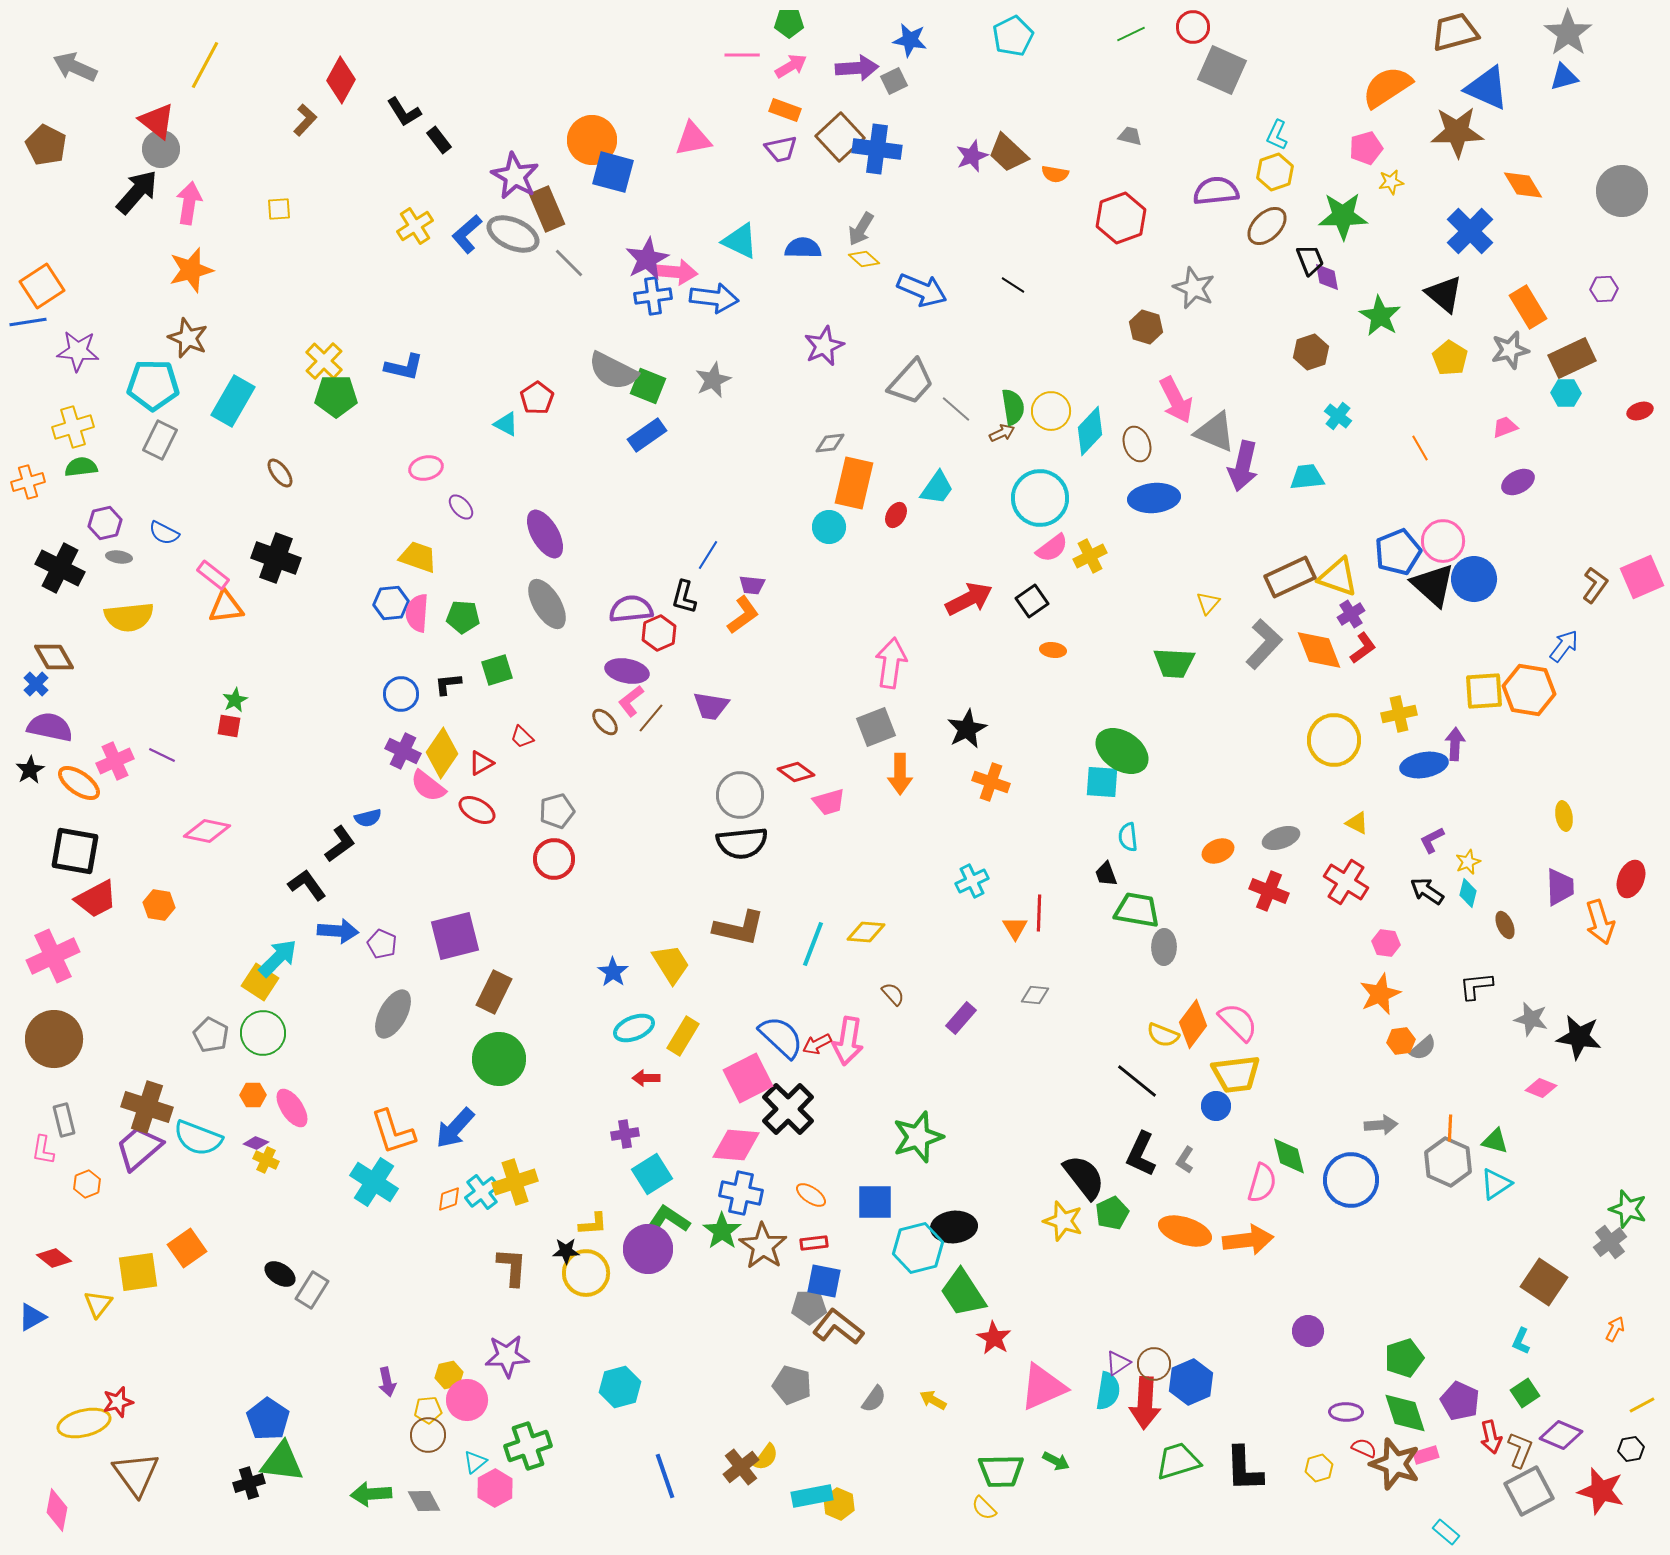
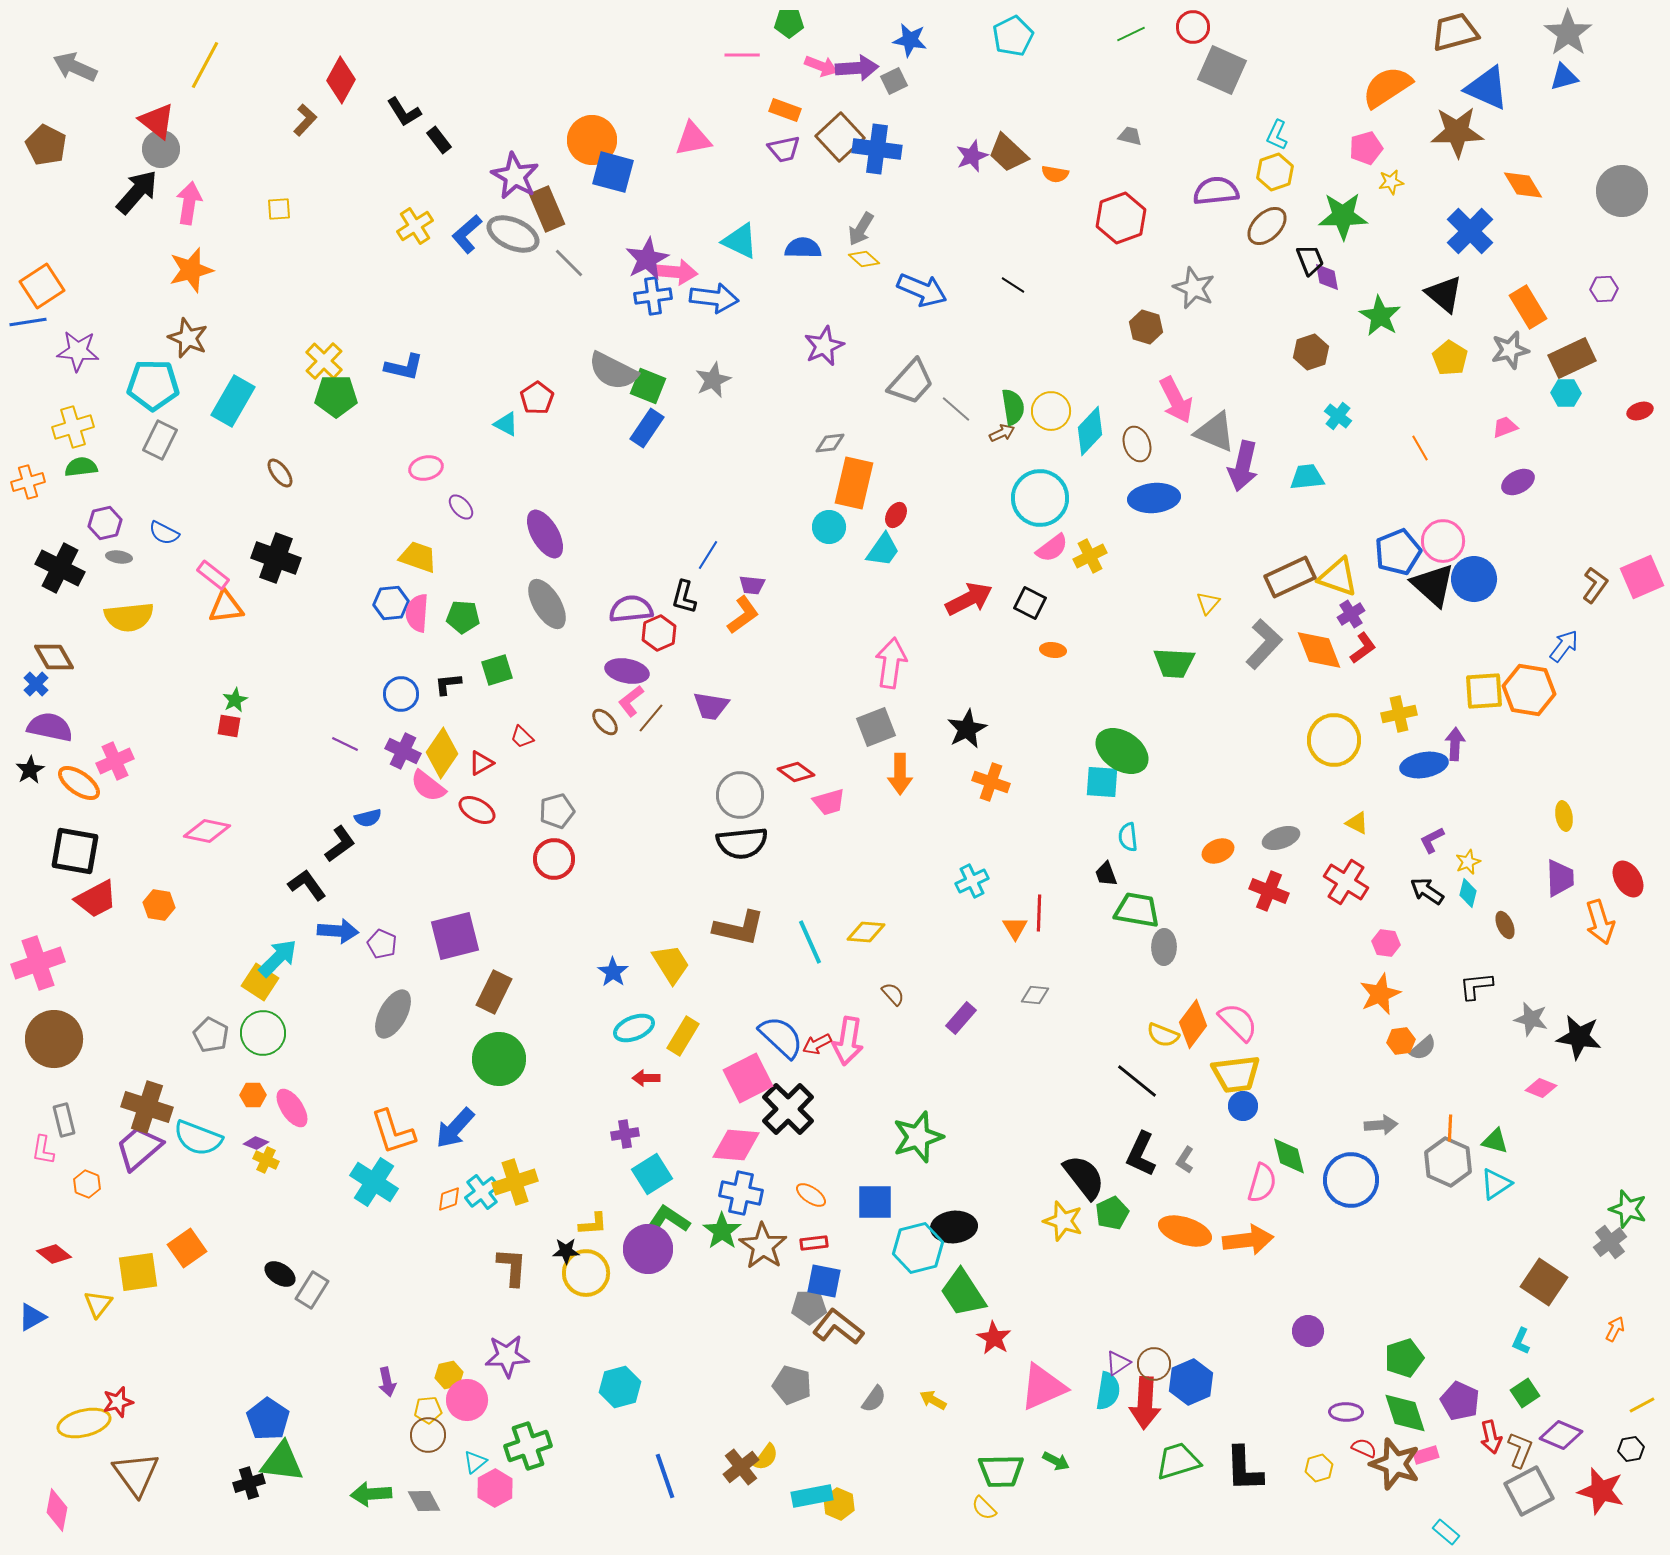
pink arrow at (791, 66): moved 30 px right; rotated 52 degrees clockwise
purple trapezoid at (781, 149): moved 3 px right
blue rectangle at (647, 435): moved 7 px up; rotated 21 degrees counterclockwise
cyan trapezoid at (937, 488): moved 54 px left, 62 px down
black square at (1032, 601): moved 2 px left, 2 px down; rotated 28 degrees counterclockwise
purple line at (162, 755): moved 183 px right, 11 px up
red ellipse at (1631, 879): moved 3 px left; rotated 54 degrees counterclockwise
purple trapezoid at (1560, 887): moved 9 px up
cyan line at (813, 944): moved 3 px left, 2 px up; rotated 45 degrees counterclockwise
pink cross at (53, 956): moved 15 px left, 7 px down; rotated 6 degrees clockwise
blue circle at (1216, 1106): moved 27 px right
orange hexagon at (87, 1184): rotated 16 degrees counterclockwise
red diamond at (54, 1258): moved 4 px up
